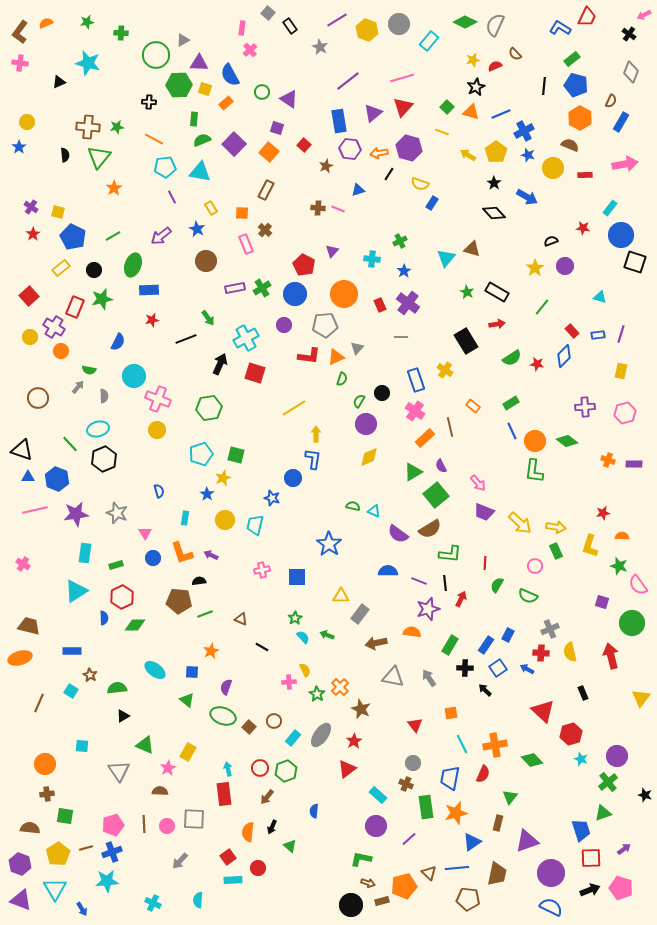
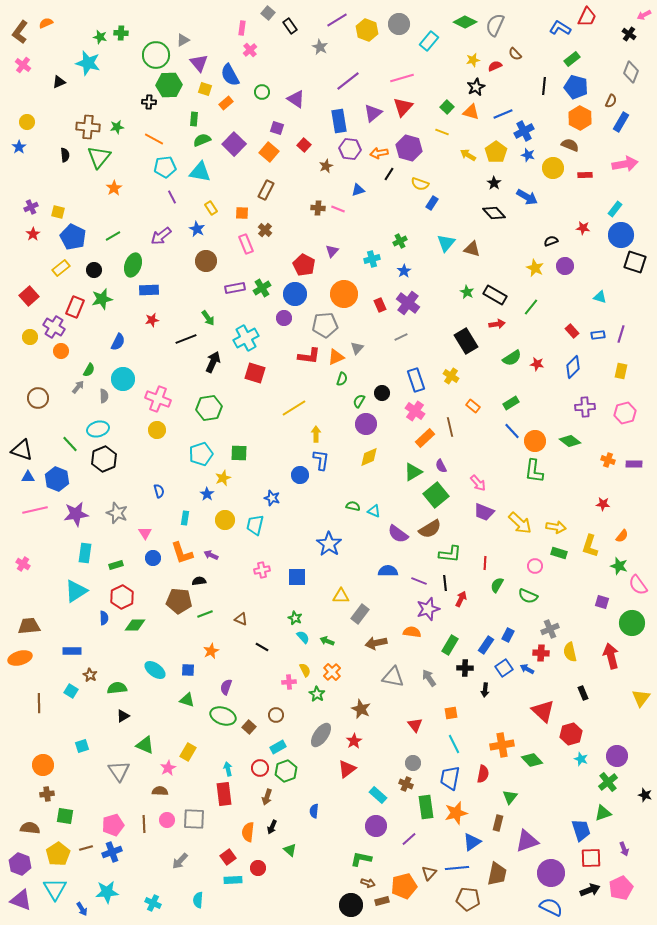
green star at (87, 22): moved 13 px right, 15 px down; rotated 24 degrees clockwise
pink cross at (20, 63): moved 3 px right, 2 px down; rotated 28 degrees clockwise
purple triangle at (199, 63): rotated 48 degrees clockwise
green hexagon at (179, 85): moved 10 px left
blue pentagon at (576, 85): moved 2 px down
purple triangle at (289, 99): moved 7 px right
blue line at (501, 114): moved 2 px right
purple cross at (31, 207): rotated 32 degrees clockwise
cyan rectangle at (610, 208): moved 5 px right, 1 px down
cyan triangle at (446, 258): moved 15 px up
cyan cross at (372, 259): rotated 21 degrees counterclockwise
yellow star at (535, 268): rotated 12 degrees counterclockwise
black rectangle at (497, 292): moved 2 px left, 3 px down
green line at (542, 307): moved 11 px left
purple circle at (284, 325): moved 7 px up
gray line at (401, 337): rotated 24 degrees counterclockwise
blue diamond at (564, 356): moved 9 px right, 11 px down
black arrow at (220, 364): moved 7 px left, 2 px up
green semicircle at (89, 370): rotated 72 degrees counterclockwise
yellow cross at (445, 370): moved 6 px right, 6 px down
cyan circle at (134, 376): moved 11 px left, 3 px down
blue line at (512, 431): rotated 18 degrees counterclockwise
green diamond at (567, 441): moved 3 px right
green square at (236, 455): moved 3 px right, 2 px up; rotated 12 degrees counterclockwise
blue L-shape at (313, 459): moved 8 px right, 1 px down
blue circle at (293, 478): moved 7 px right, 3 px up
red star at (603, 513): moved 9 px up; rotated 16 degrees clockwise
orange semicircle at (622, 536): rotated 128 degrees clockwise
green rectangle at (556, 551): moved 3 px right, 2 px down; rotated 49 degrees counterclockwise
green star at (295, 618): rotated 16 degrees counterclockwise
brown trapezoid at (29, 626): rotated 20 degrees counterclockwise
green arrow at (327, 635): moved 6 px down
blue square at (498, 668): moved 6 px right
blue square at (192, 672): moved 4 px left, 2 px up
orange cross at (340, 687): moved 8 px left, 15 px up
black arrow at (485, 690): rotated 128 degrees counterclockwise
green triangle at (187, 700): rotated 21 degrees counterclockwise
brown line at (39, 703): rotated 24 degrees counterclockwise
brown circle at (274, 721): moved 2 px right, 6 px up
cyan rectangle at (293, 738): moved 15 px left, 9 px down; rotated 21 degrees clockwise
cyan line at (462, 744): moved 8 px left
orange cross at (495, 745): moved 7 px right
cyan square at (82, 746): rotated 24 degrees counterclockwise
orange circle at (45, 764): moved 2 px left, 1 px down
red semicircle at (483, 774): rotated 12 degrees counterclockwise
brown arrow at (267, 797): rotated 21 degrees counterclockwise
pink circle at (167, 826): moved 6 px up
green triangle at (290, 846): moved 4 px down
purple arrow at (624, 849): rotated 104 degrees clockwise
brown triangle at (429, 873): rotated 28 degrees clockwise
cyan star at (107, 881): moved 11 px down
pink pentagon at (621, 888): rotated 30 degrees clockwise
